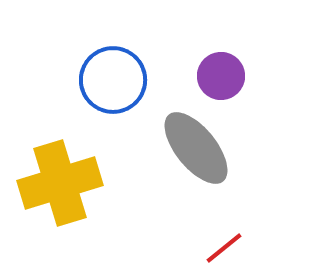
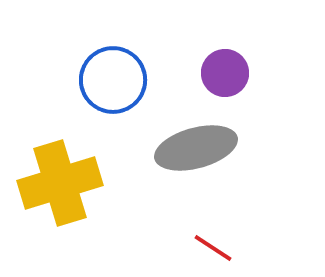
purple circle: moved 4 px right, 3 px up
gray ellipse: rotated 66 degrees counterclockwise
red line: moved 11 px left; rotated 72 degrees clockwise
